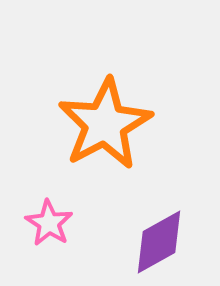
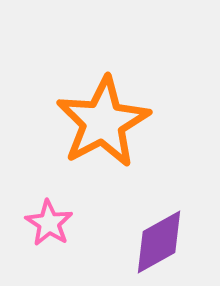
orange star: moved 2 px left, 2 px up
